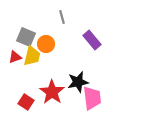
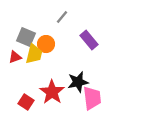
gray line: rotated 56 degrees clockwise
purple rectangle: moved 3 px left
yellow trapezoid: moved 2 px right, 2 px up
